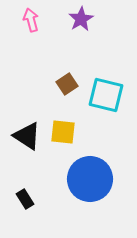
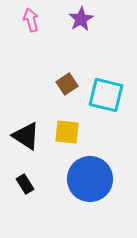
yellow square: moved 4 px right
black triangle: moved 1 px left
black rectangle: moved 15 px up
